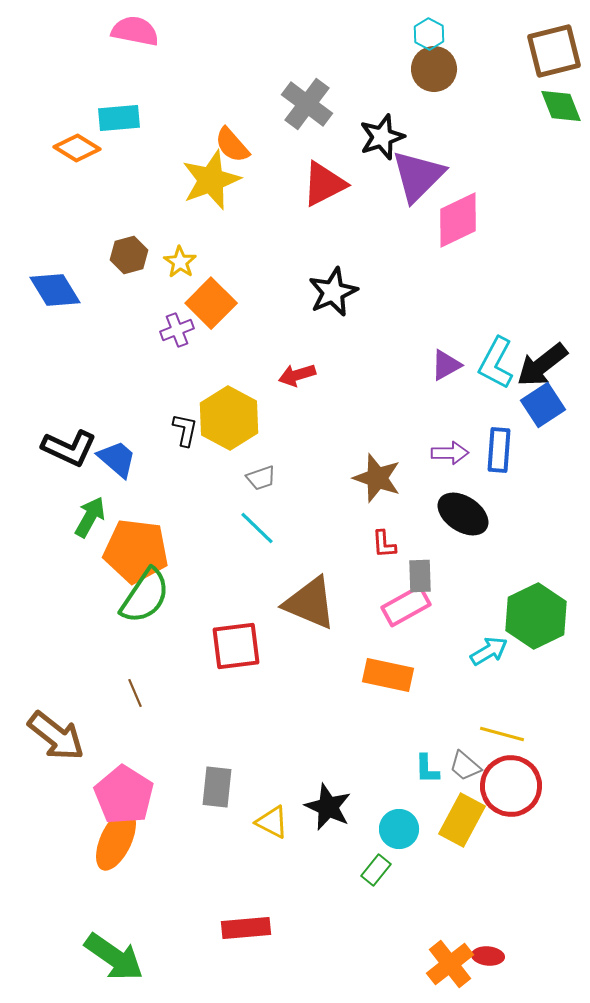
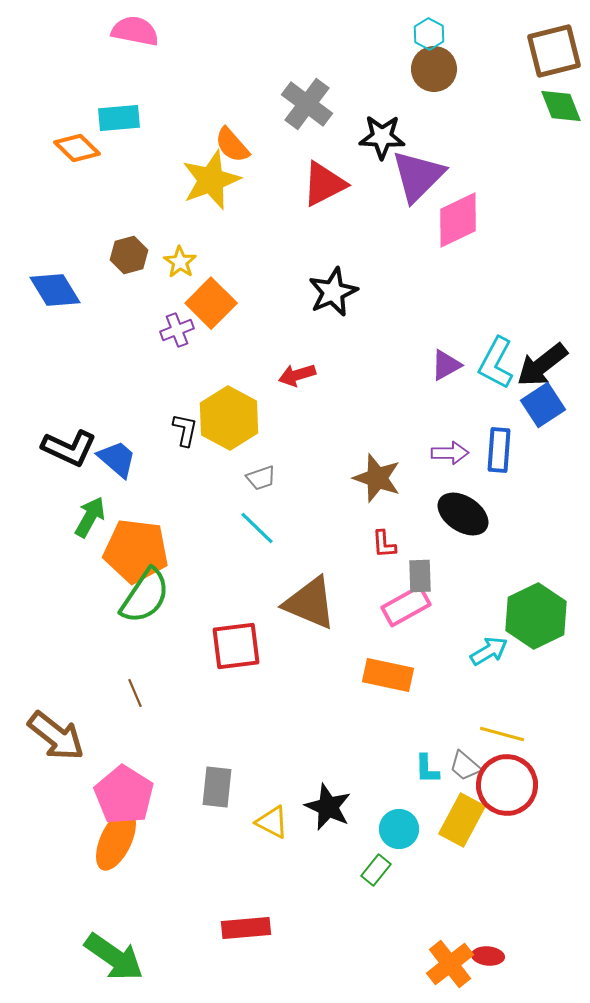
black star at (382, 137): rotated 21 degrees clockwise
orange diamond at (77, 148): rotated 12 degrees clockwise
red circle at (511, 786): moved 4 px left, 1 px up
